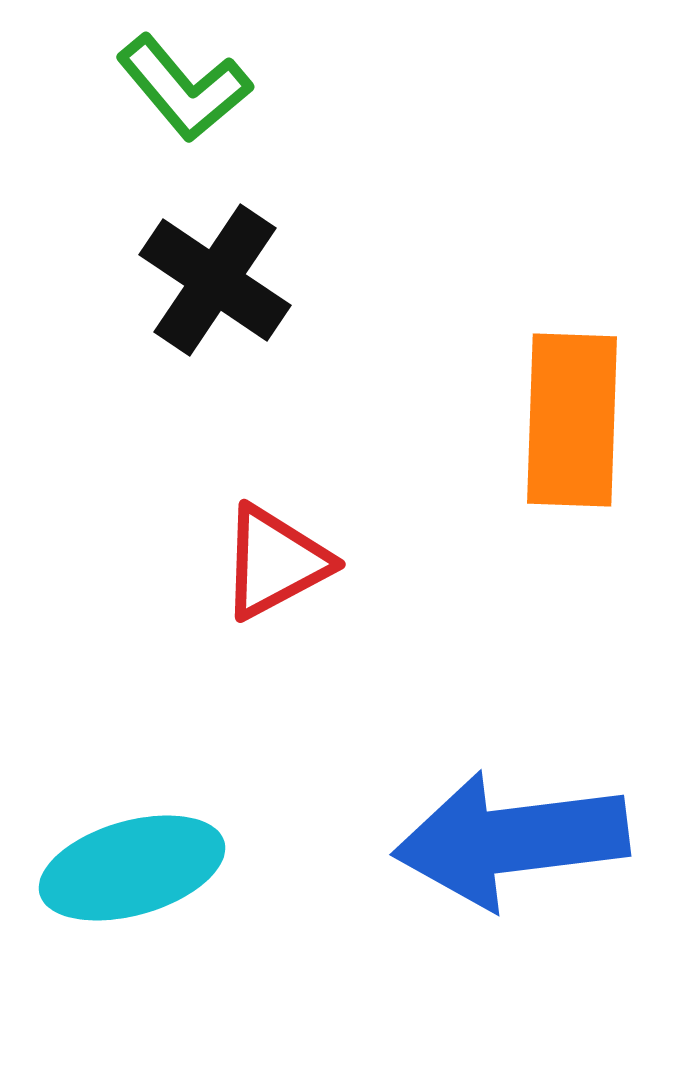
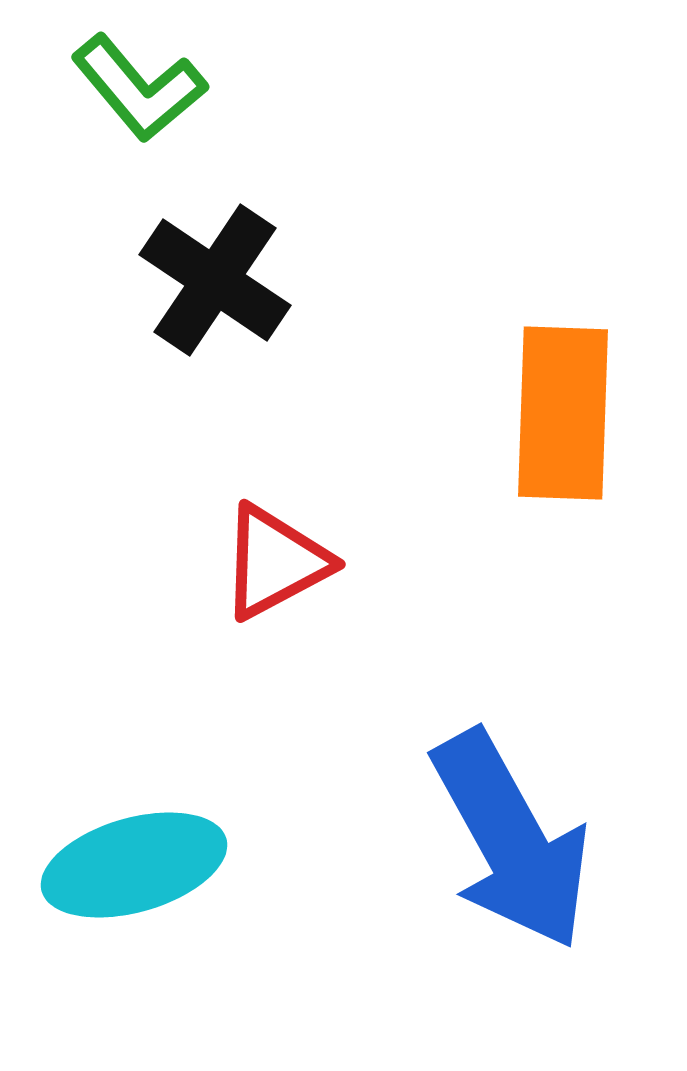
green L-shape: moved 45 px left
orange rectangle: moved 9 px left, 7 px up
blue arrow: rotated 112 degrees counterclockwise
cyan ellipse: moved 2 px right, 3 px up
